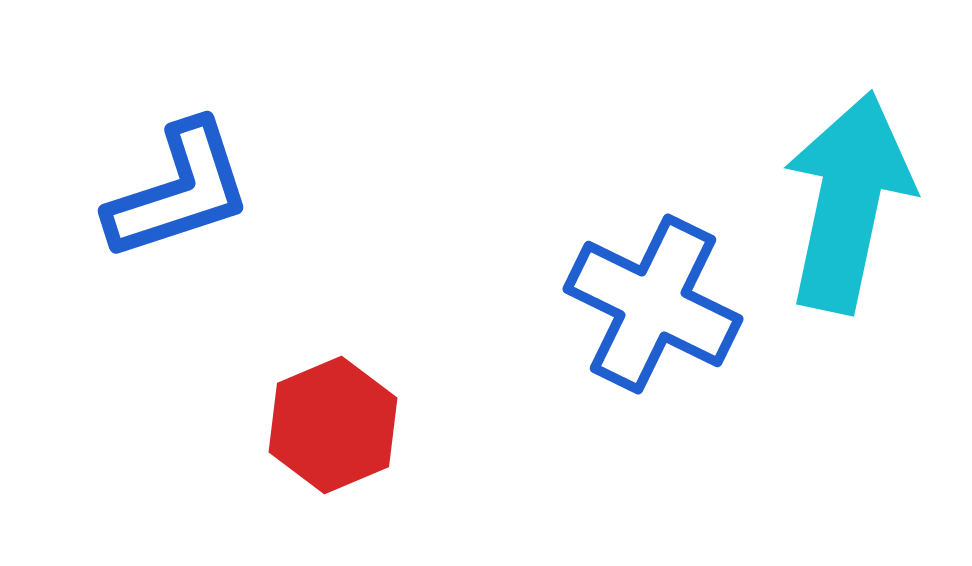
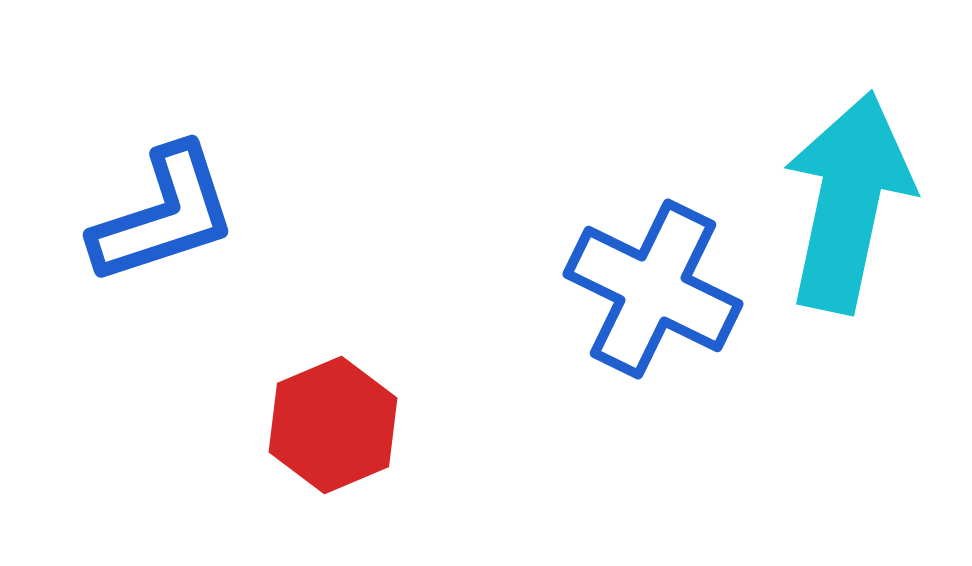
blue L-shape: moved 15 px left, 24 px down
blue cross: moved 15 px up
